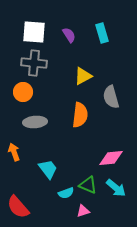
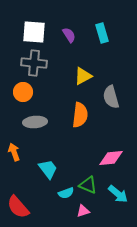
cyan arrow: moved 2 px right, 6 px down
